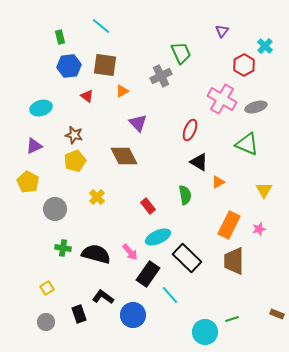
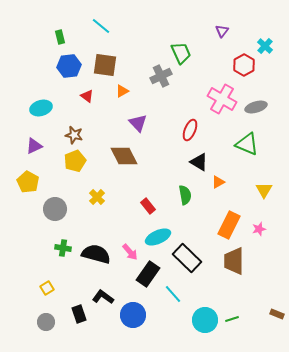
cyan line at (170, 295): moved 3 px right, 1 px up
cyan circle at (205, 332): moved 12 px up
